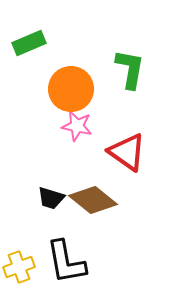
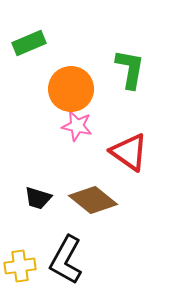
red triangle: moved 2 px right
black trapezoid: moved 13 px left
black L-shape: moved 2 px up; rotated 39 degrees clockwise
yellow cross: moved 1 px right, 1 px up; rotated 12 degrees clockwise
